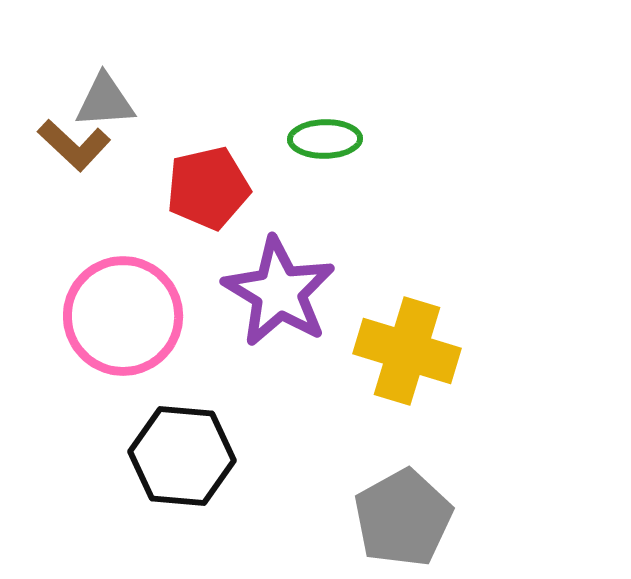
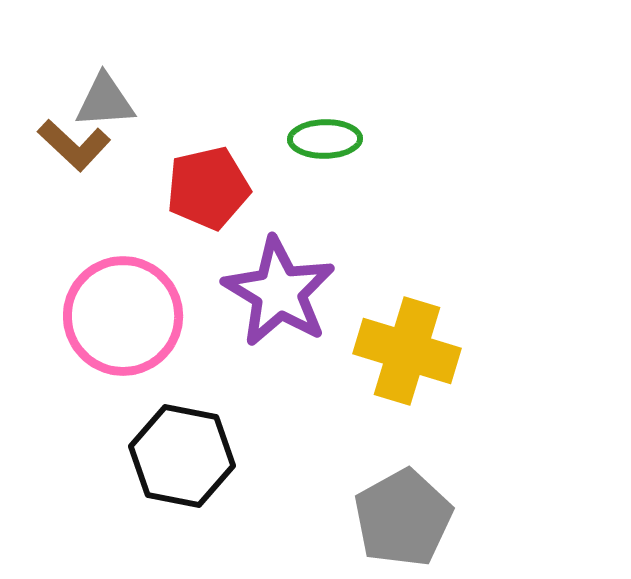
black hexagon: rotated 6 degrees clockwise
